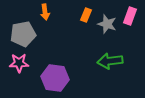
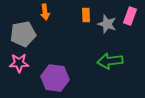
orange rectangle: rotated 24 degrees counterclockwise
